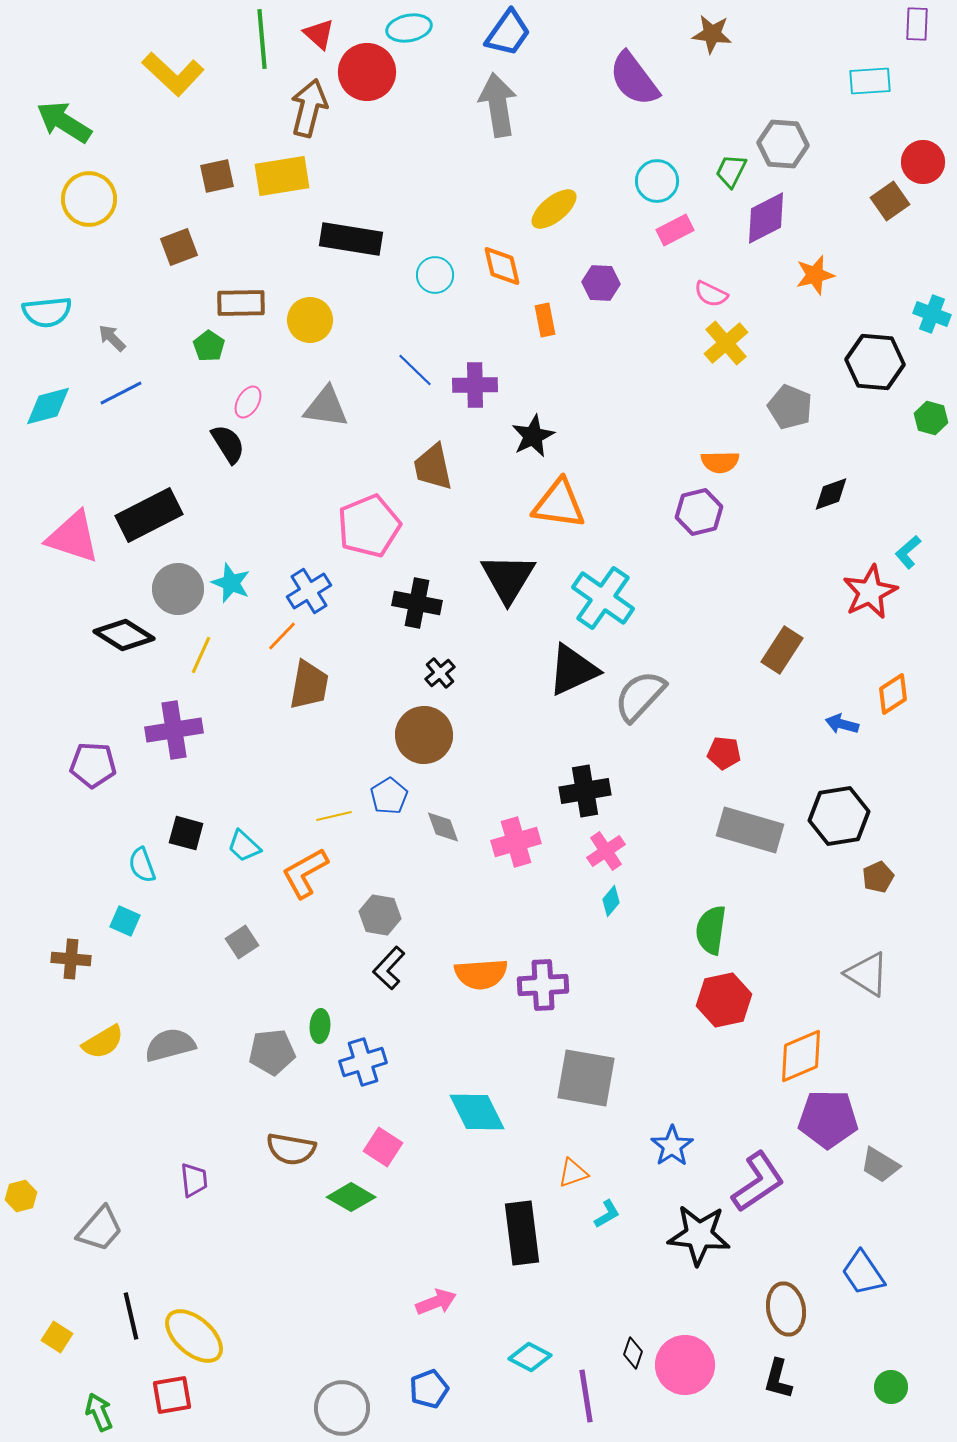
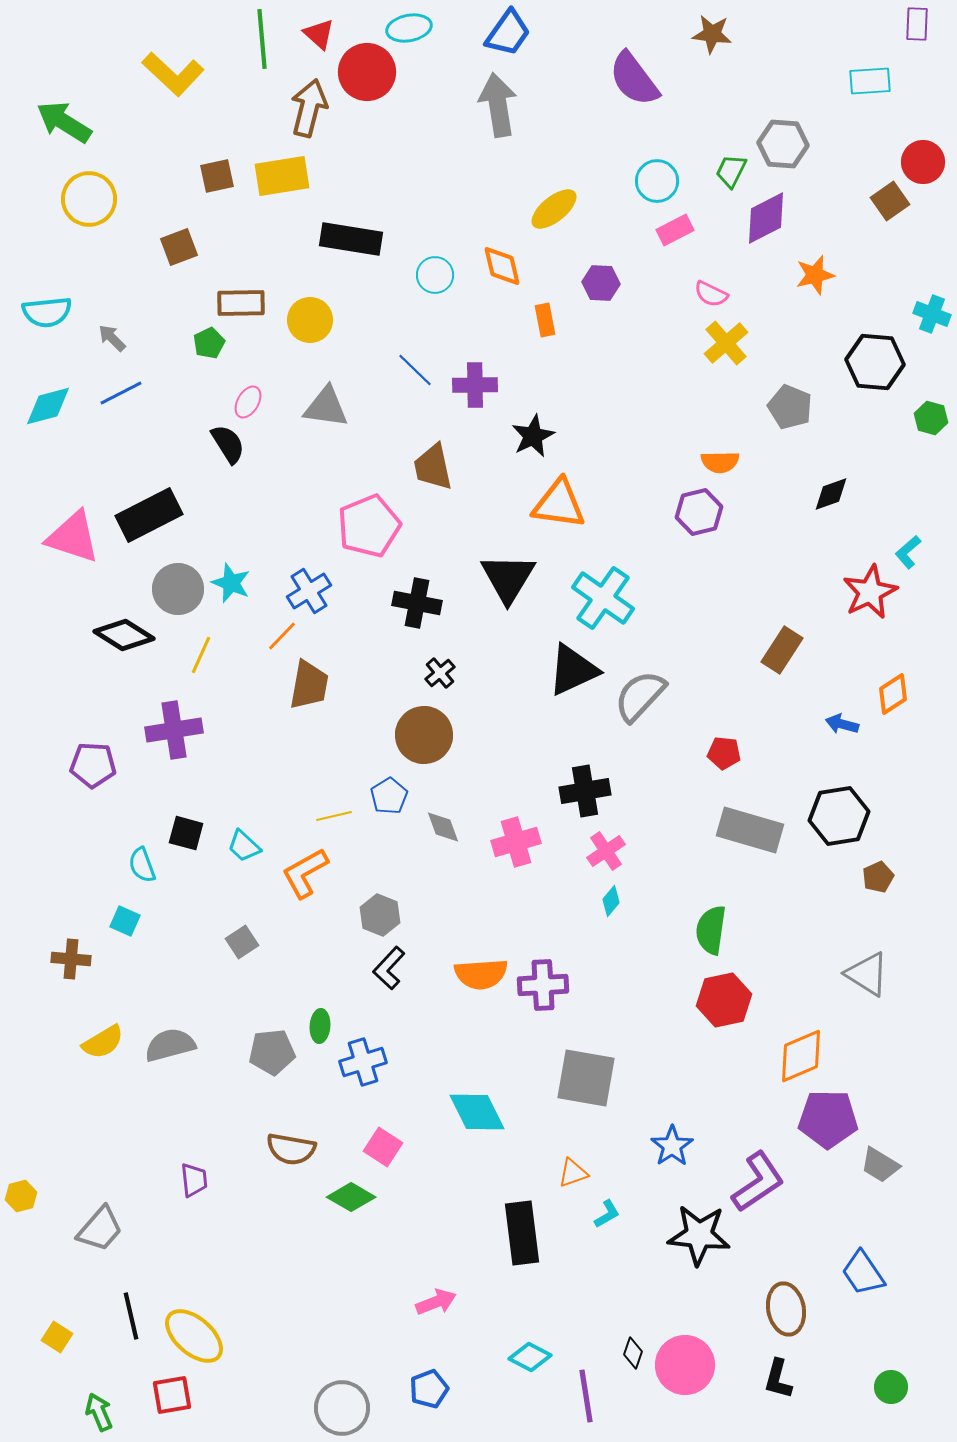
green pentagon at (209, 346): moved 3 px up; rotated 12 degrees clockwise
gray hexagon at (380, 915): rotated 12 degrees clockwise
